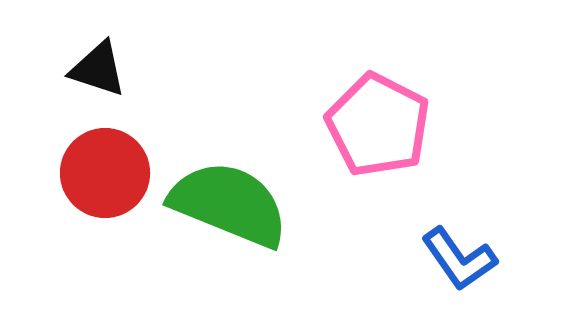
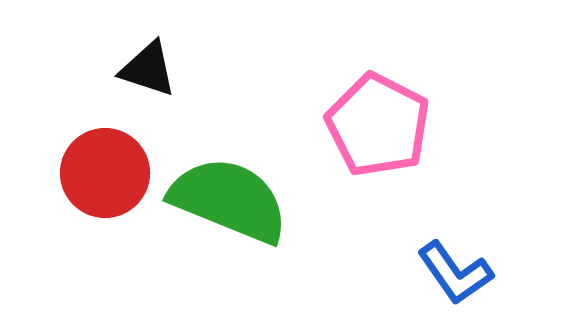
black triangle: moved 50 px right
green semicircle: moved 4 px up
blue L-shape: moved 4 px left, 14 px down
